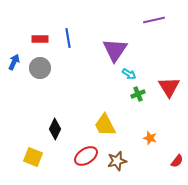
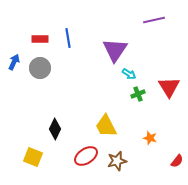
yellow trapezoid: moved 1 px right, 1 px down
